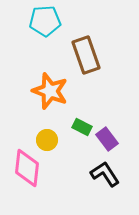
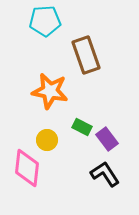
orange star: rotated 9 degrees counterclockwise
